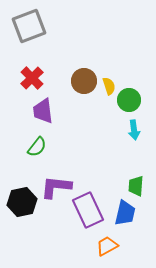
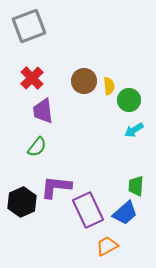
yellow semicircle: rotated 12 degrees clockwise
cyan arrow: rotated 66 degrees clockwise
black hexagon: rotated 12 degrees counterclockwise
blue trapezoid: rotated 36 degrees clockwise
